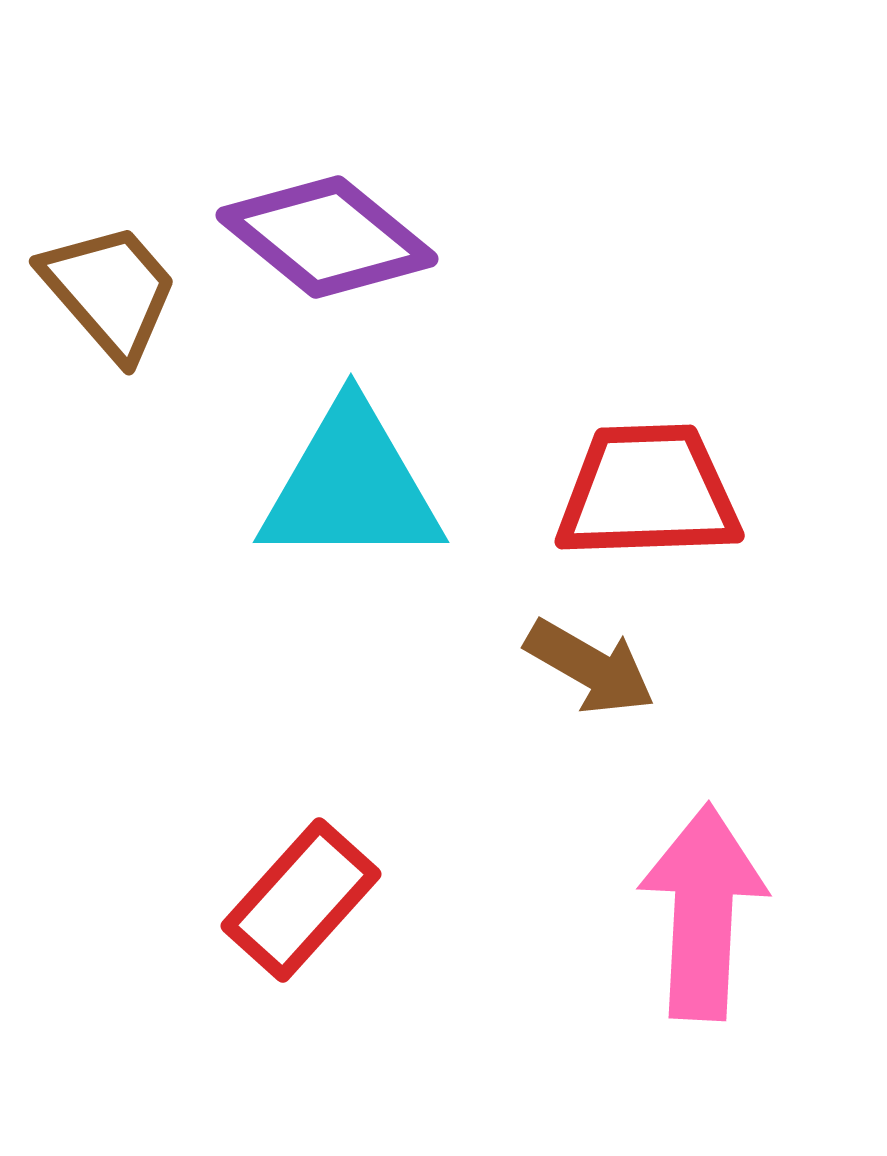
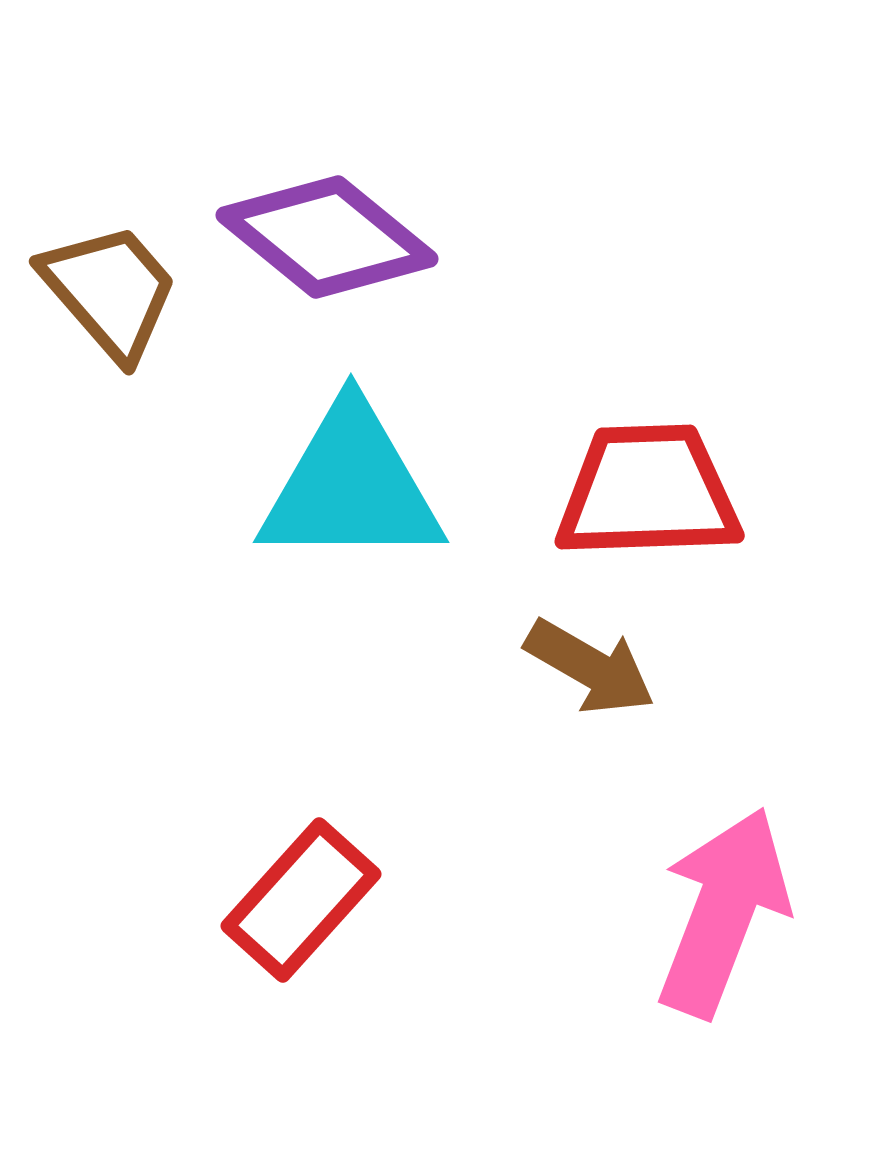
pink arrow: moved 20 px right; rotated 18 degrees clockwise
